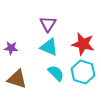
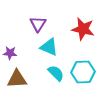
purple triangle: moved 10 px left
red star: moved 15 px up
purple star: moved 1 px left, 5 px down
cyan hexagon: rotated 20 degrees counterclockwise
brown triangle: rotated 20 degrees counterclockwise
